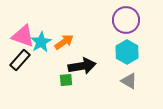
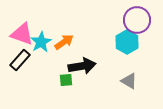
purple circle: moved 11 px right
pink triangle: moved 1 px left, 2 px up
cyan hexagon: moved 10 px up
